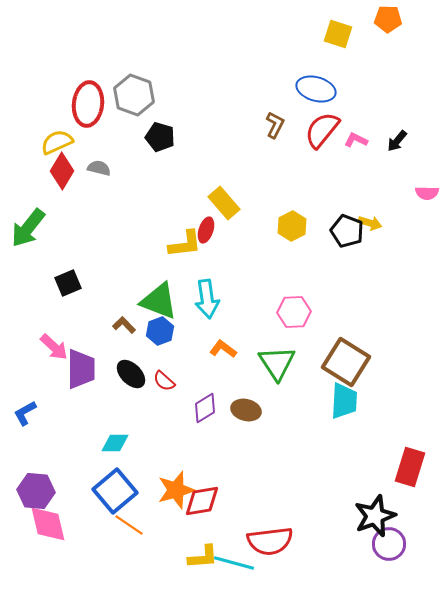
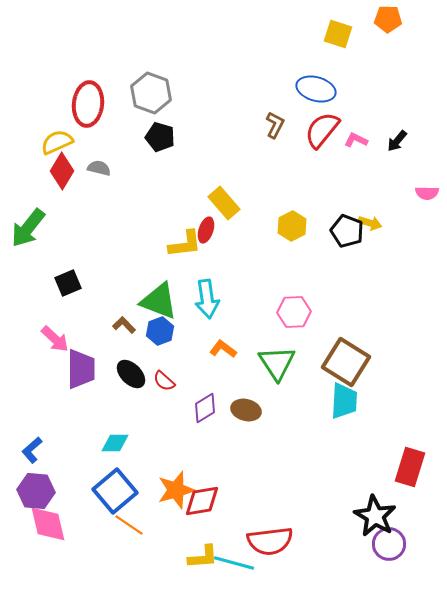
gray hexagon at (134, 95): moved 17 px right, 2 px up
pink arrow at (54, 347): moved 1 px right, 8 px up
blue L-shape at (25, 413): moved 7 px right, 37 px down; rotated 12 degrees counterclockwise
black star at (375, 516): rotated 21 degrees counterclockwise
